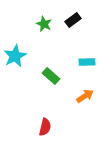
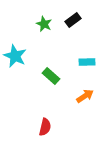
cyan star: rotated 20 degrees counterclockwise
